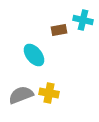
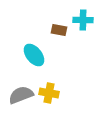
cyan cross: rotated 12 degrees counterclockwise
brown rectangle: rotated 21 degrees clockwise
